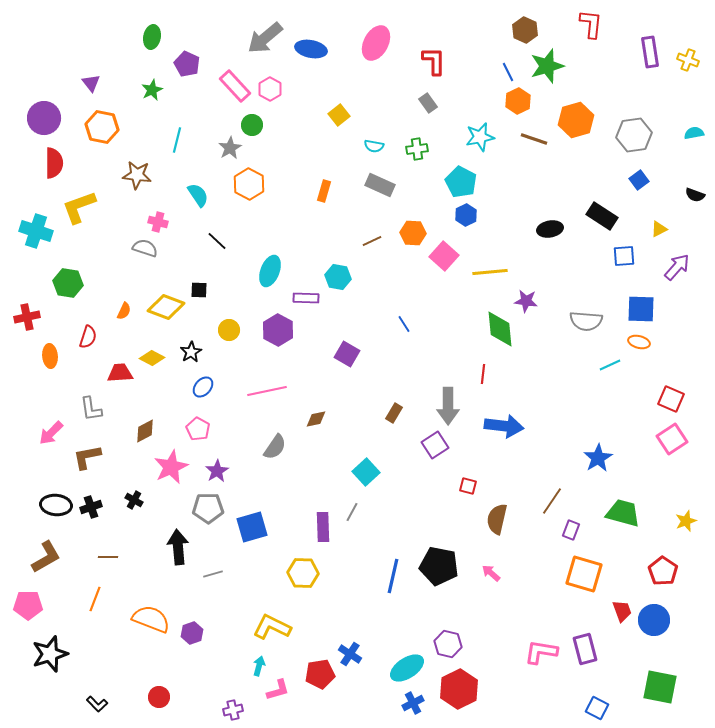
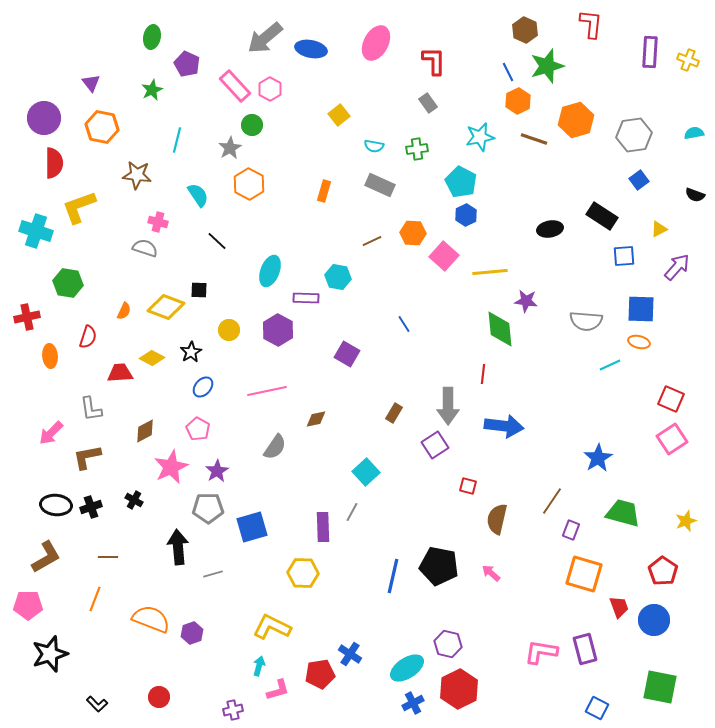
purple rectangle at (650, 52): rotated 12 degrees clockwise
red trapezoid at (622, 611): moved 3 px left, 4 px up
